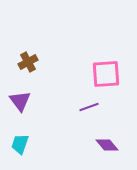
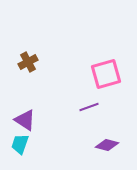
pink square: rotated 12 degrees counterclockwise
purple triangle: moved 5 px right, 19 px down; rotated 20 degrees counterclockwise
purple diamond: rotated 35 degrees counterclockwise
